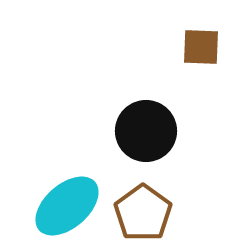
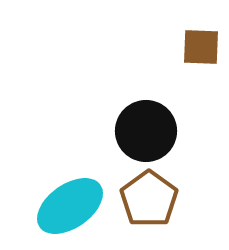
cyan ellipse: moved 3 px right; rotated 6 degrees clockwise
brown pentagon: moved 6 px right, 14 px up
